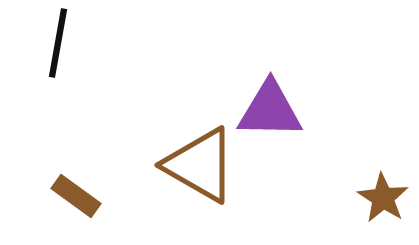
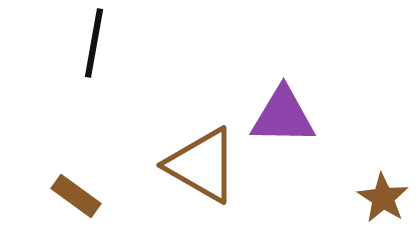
black line: moved 36 px right
purple triangle: moved 13 px right, 6 px down
brown triangle: moved 2 px right
